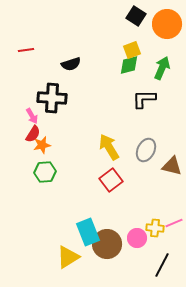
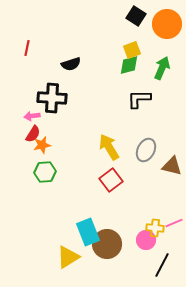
red line: moved 1 px right, 2 px up; rotated 70 degrees counterclockwise
black L-shape: moved 5 px left
pink arrow: rotated 112 degrees clockwise
pink circle: moved 9 px right, 2 px down
